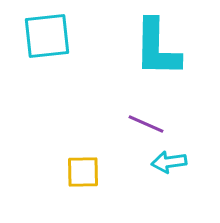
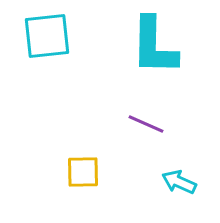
cyan L-shape: moved 3 px left, 2 px up
cyan arrow: moved 10 px right, 20 px down; rotated 32 degrees clockwise
